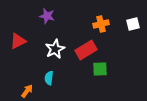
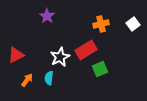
purple star: rotated 21 degrees clockwise
white square: rotated 24 degrees counterclockwise
red triangle: moved 2 px left, 14 px down
white star: moved 5 px right, 8 px down
green square: rotated 21 degrees counterclockwise
orange arrow: moved 11 px up
